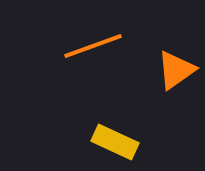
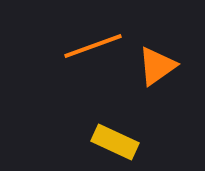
orange triangle: moved 19 px left, 4 px up
